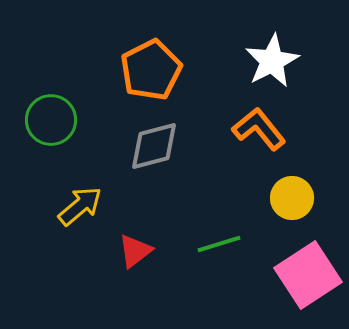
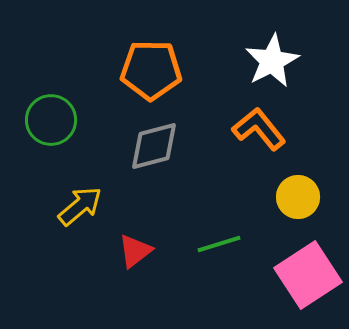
orange pentagon: rotated 28 degrees clockwise
yellow circle: moved 6 px right, 1 px up
